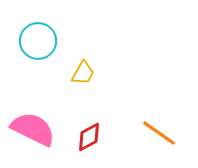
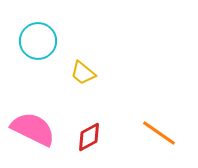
yellow trapezoid: rotated 100 degrees clockwise
